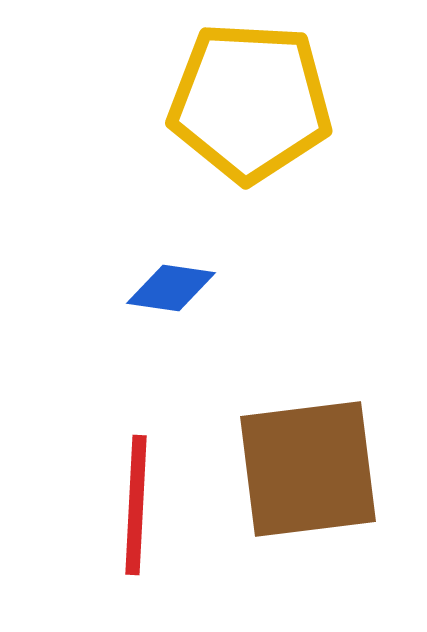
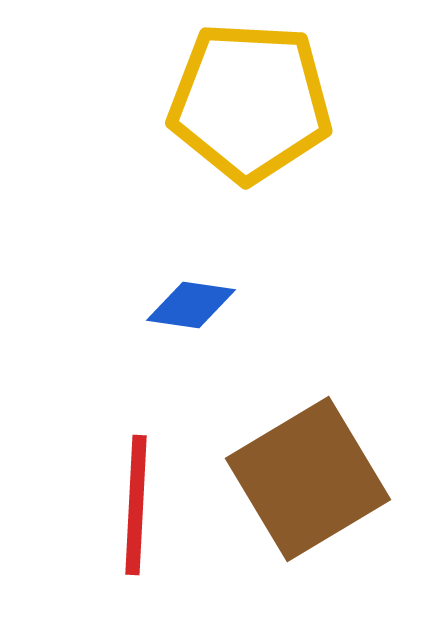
blue diamond: moved 20 px right, 17 px down
brown square: moved 10 px down; rotated 24 degrees counterclockwise
